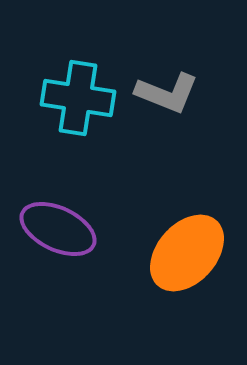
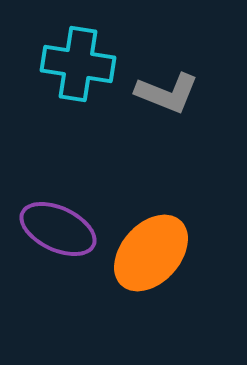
cyan cross: moved 34 px up
orange ellipse: moved 36 px left
